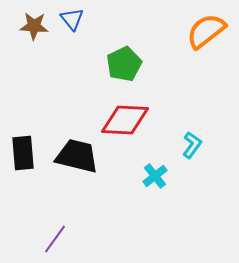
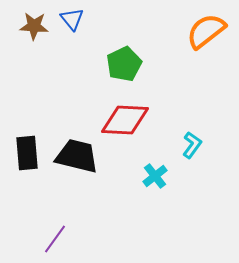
black rectangle: moved 4 px right
